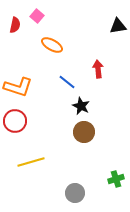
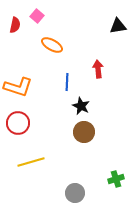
blue line: rotated 54 degrees clockwise
red circle: moved 3 px right, 2 px down
